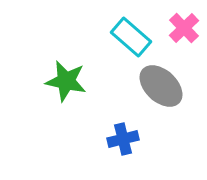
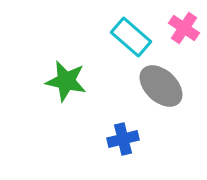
pink cross: rotated 12 degrees counterclockwise
